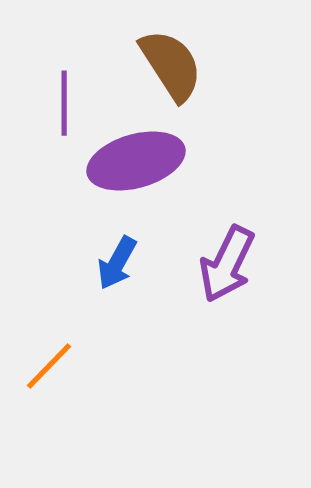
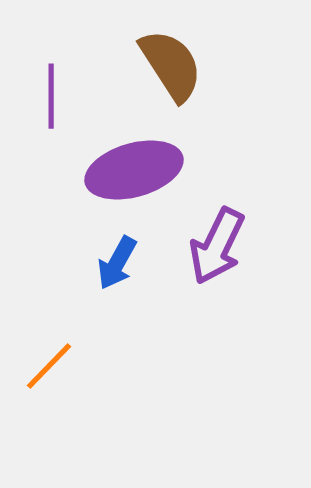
purple line: moved 13 px left, 7 px up
purple ellipse: moved 2 px left, 9 px down
purple arrow: moved 10 px left, 18 px up
